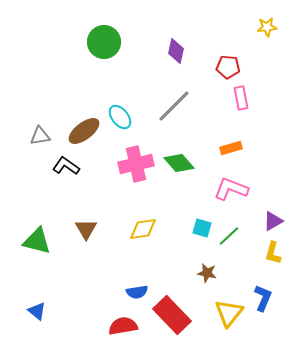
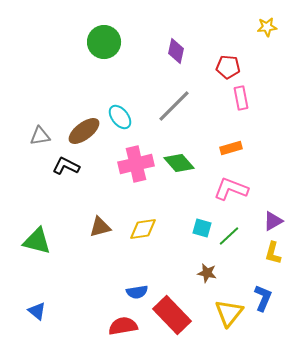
black L-shape: rotated 8 degrees counterclockwise
brown triangle: moved 14 px right, 2 px up; rotated 45 degrees clockwise
